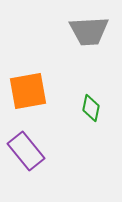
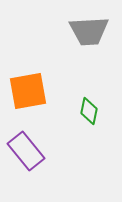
green diamond: moved 2 px left, 3 px down
